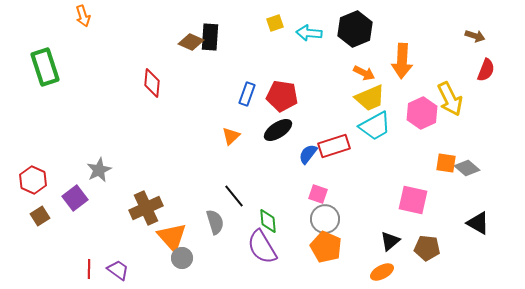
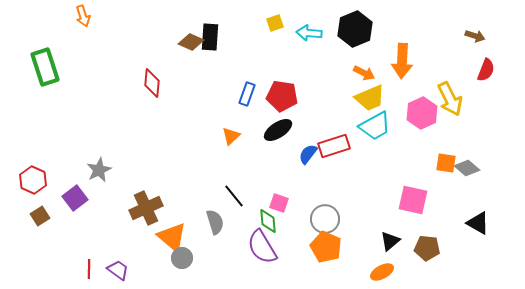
pink square at (318, 194): moved 39 px left, 9 px down
orange triangle at (172, 237): rotated 8 degrees counterclockwise
